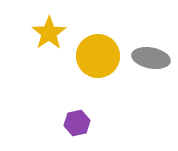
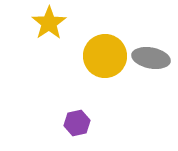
yellow star: moved 10 px up
yellow circle: moved 7 px right
